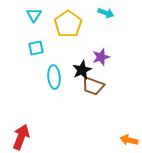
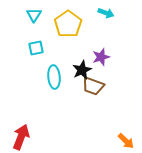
orange arrow: moved 3 px left, 1 px down; rotated 150 degrees counterclockwise
